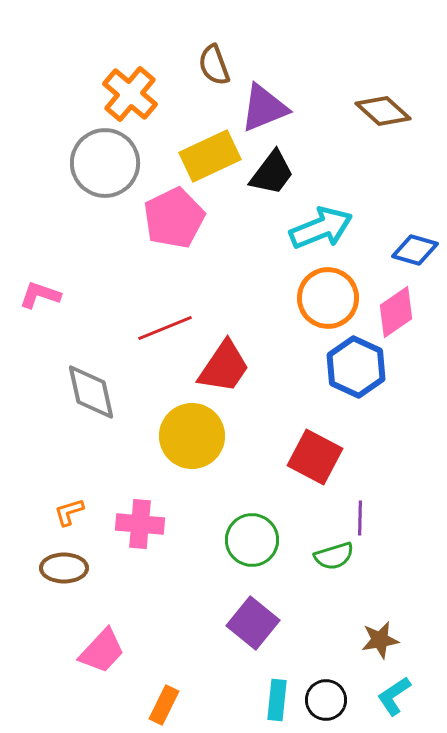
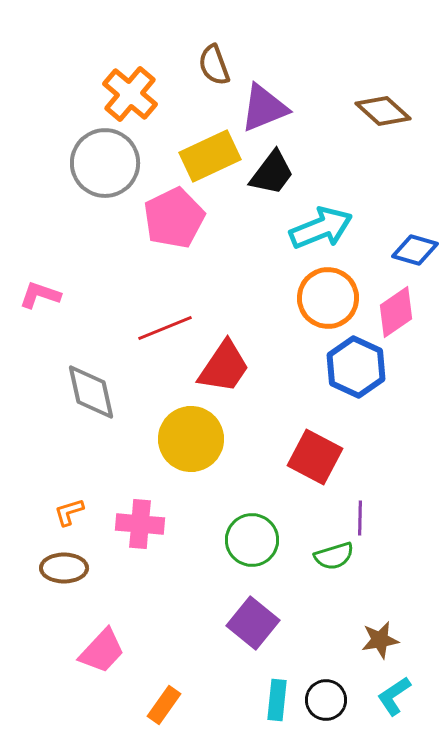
yellow circle: moved 1 px left, 3 px down
orange rectangle: rotated 9 degrees clockwise
